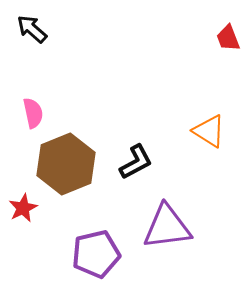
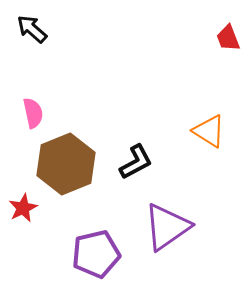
purple triangle: rotated 28 degrees counterclockwise
